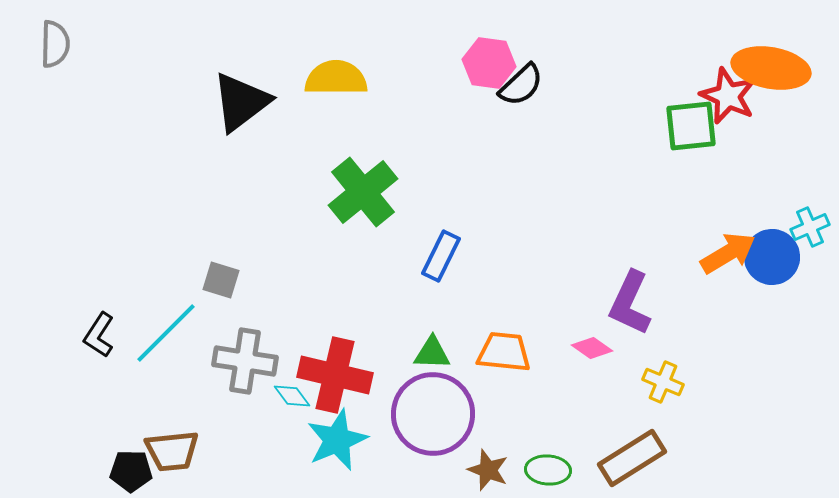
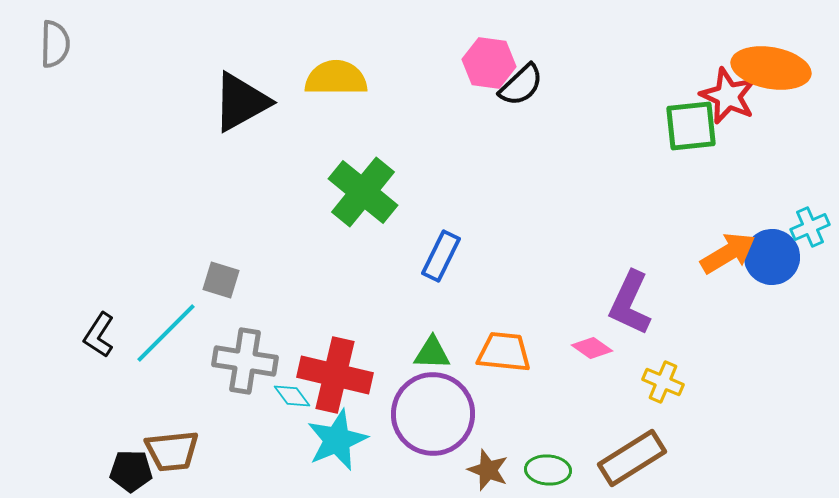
black triangle: rotated 8 degrees clockwise
green cross: rotated 12 degrees counterclockwise
